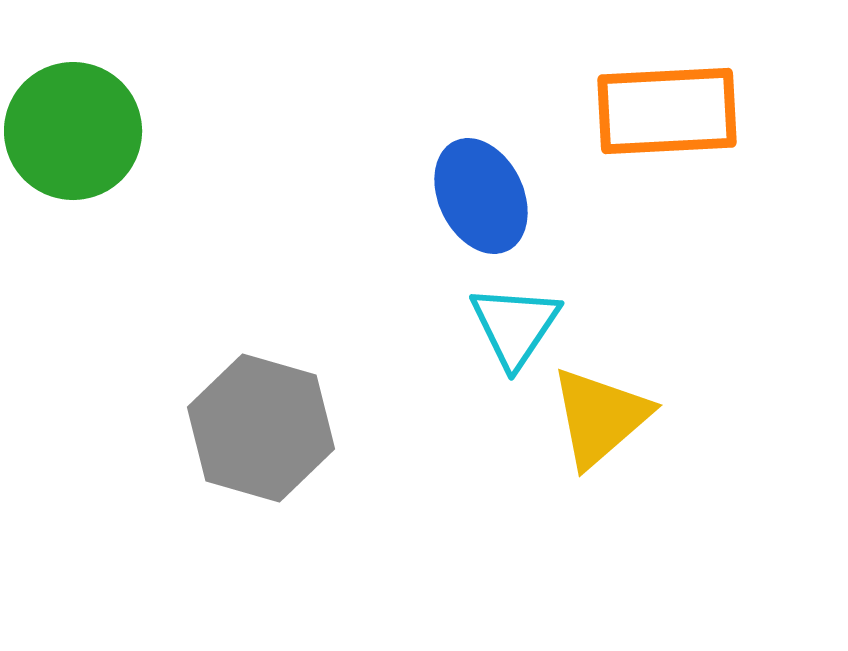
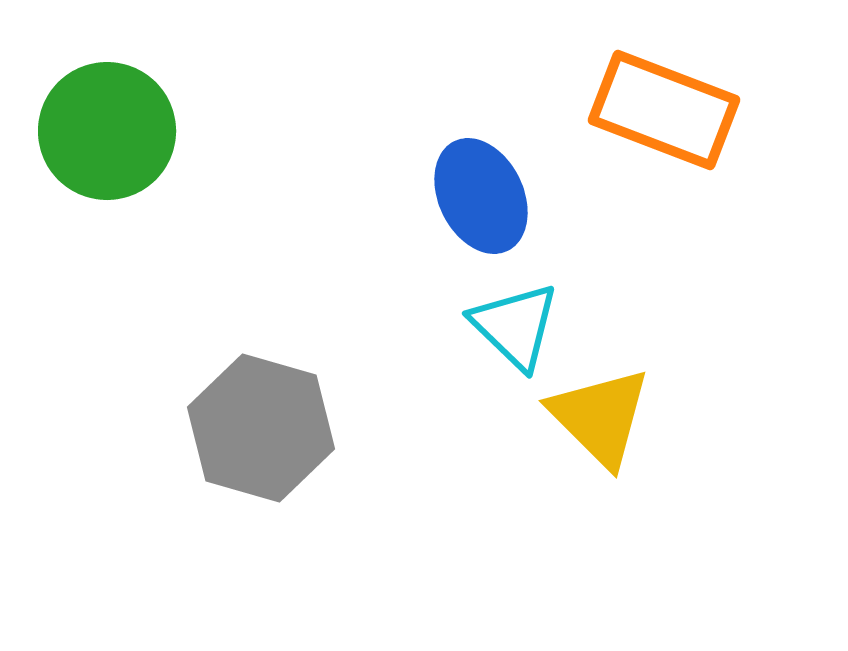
orange rectangle: moved 3 px left, 1 px up; rotated 24 degrees clockwise
green circle: moved 34 px right
cyan triangle: rotated 20 degrees counterclockwise
yellow triangle: rotated 34 degrees counterclockwise
